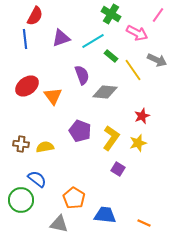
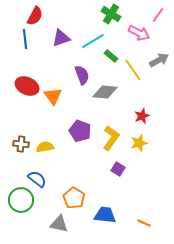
pink arrow: moved 2 px right
gray arrow: moved 2 px right; rotated 54 degrees counterclockwise
red ellipse: rotated 60 degrees clockwise
yellow star: moved 1 px right
